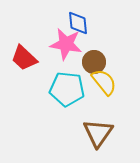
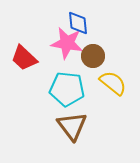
pink star: moved 1 px right, 1 px up
brown circle: moved 1 px left, 6 px up
yellow semicircle: moved 9 px right, 1 px down; rotated 12 degrees counterclockwise
brown triangle: moved 26 px left, 7 px up; rotated 12 degrees counterclockwise
